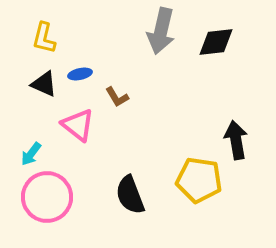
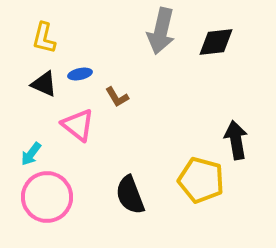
yellow pentagon: moved 2 px right; rotated 6 degrees clockwise
